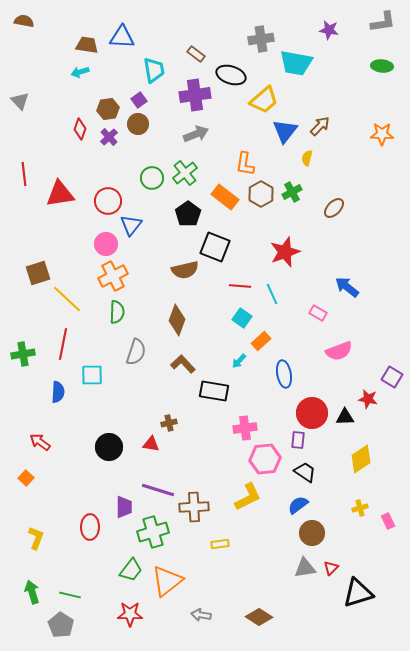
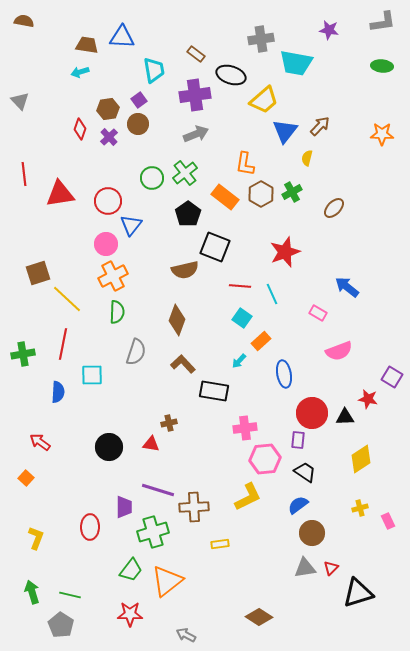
gray arrow at (201, 615): moved 15 px left, 20 px down; rotated 18 degrees clockwise
